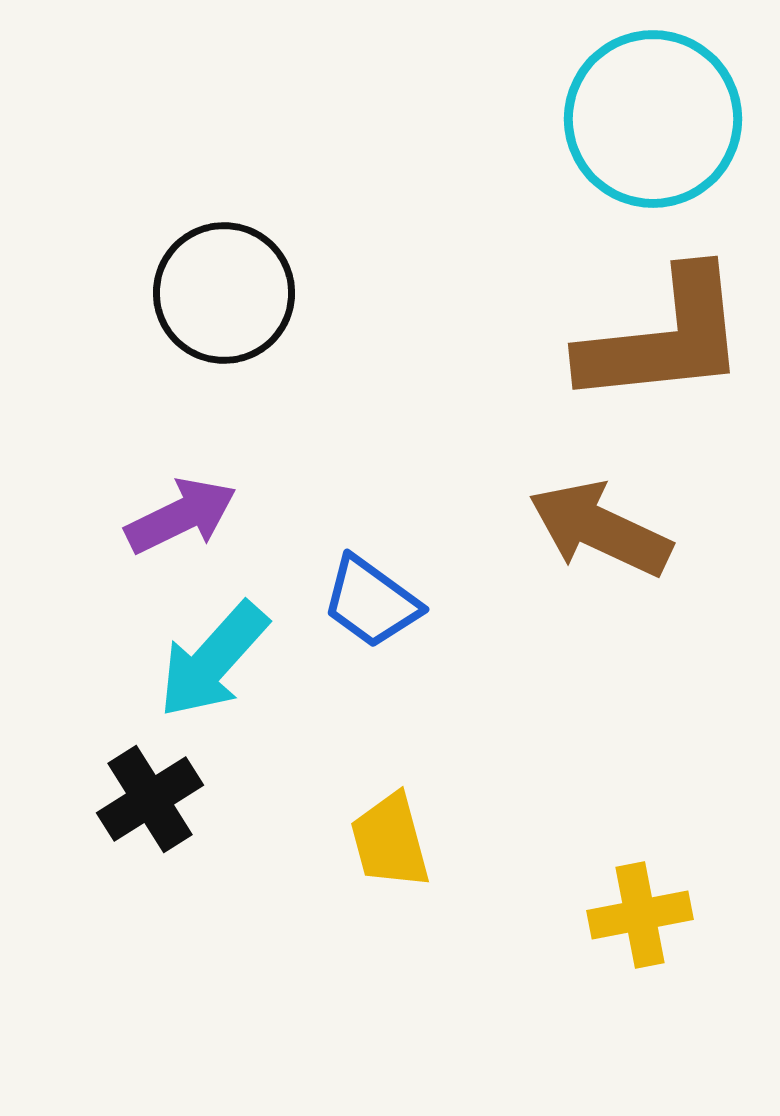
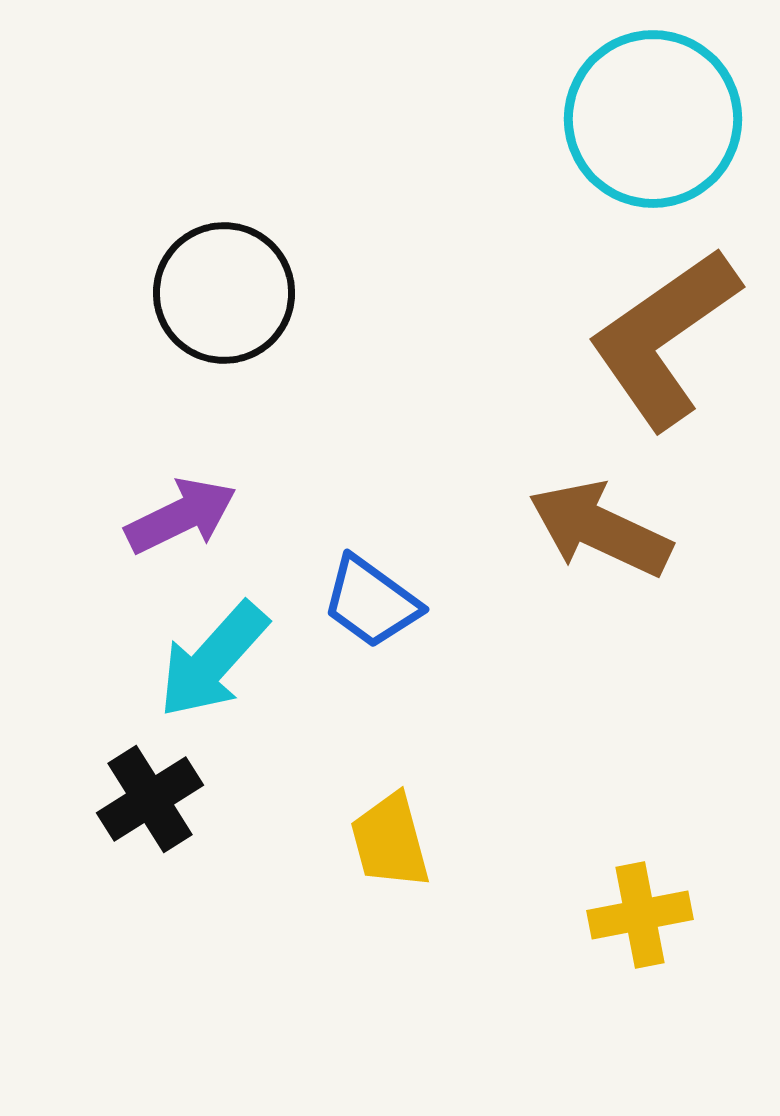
brown L-shape: rotated 151 degrees clockwise
